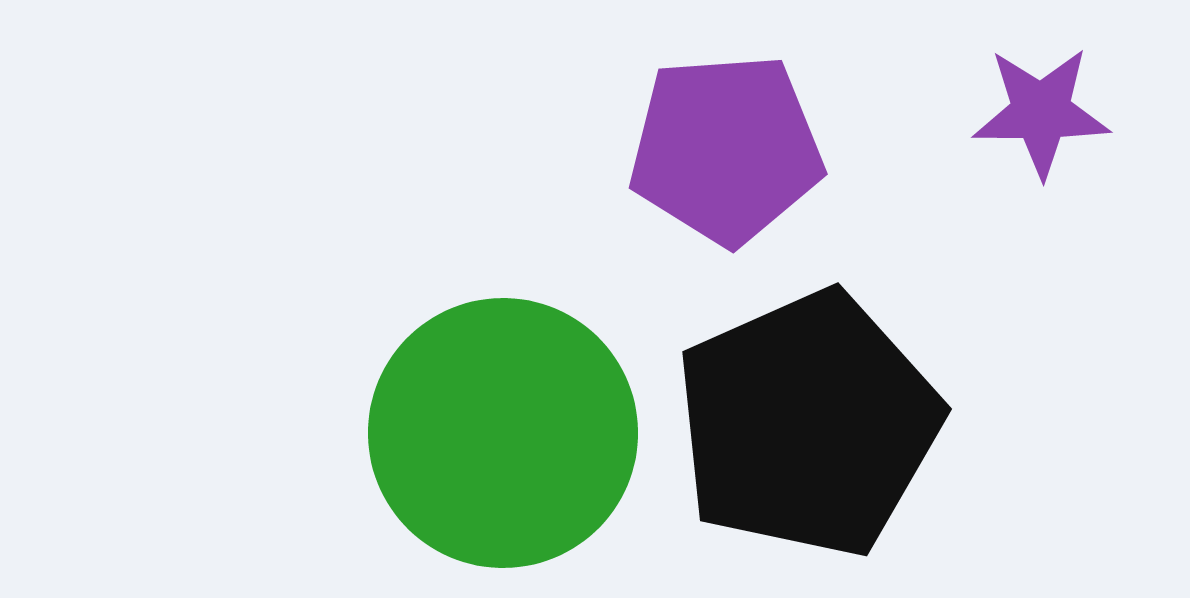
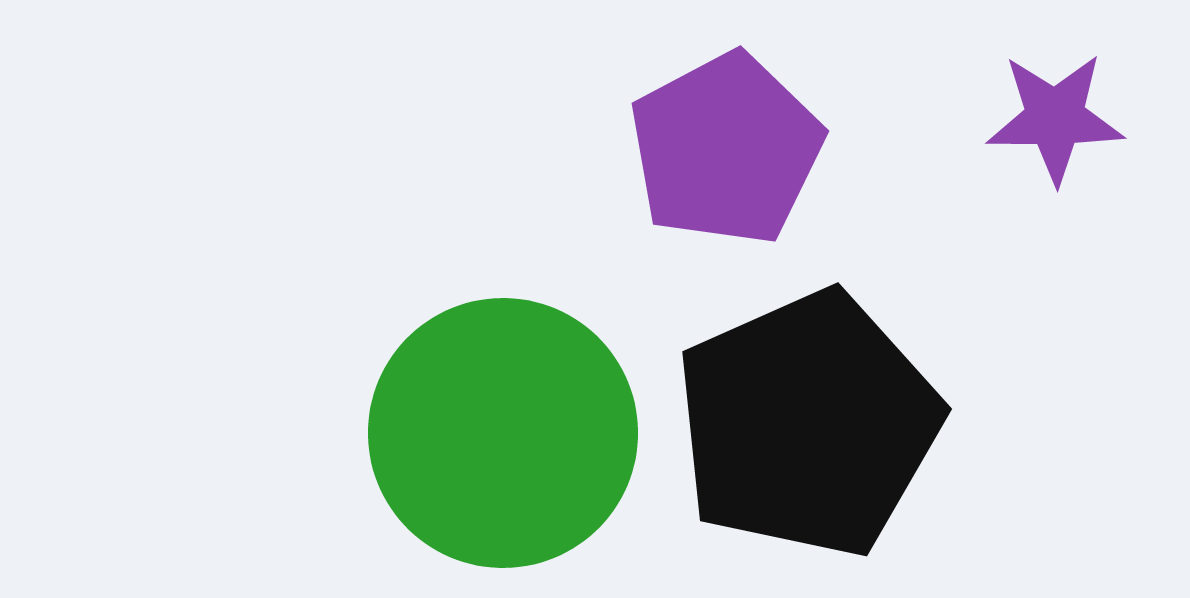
purple star: moved 14 px right, 6 px down
purple pentagon: rotated 24 degrees counterclockwise
